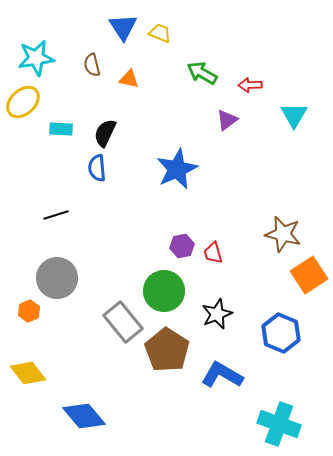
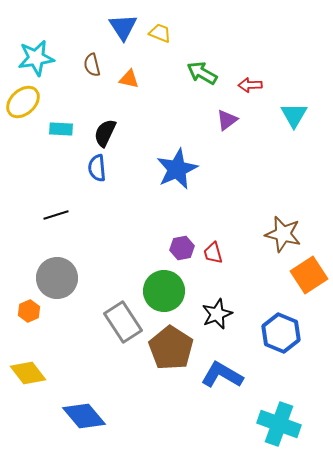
purple hexagon: moved 2 px down
gray rectangle: rotated 6 degrees clockwise
brown pentagon: moved 4 px right, 2 px up
